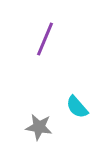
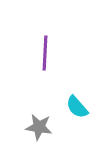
purple line: moved 14 px down; rotated 20 degrees counterclockwise
